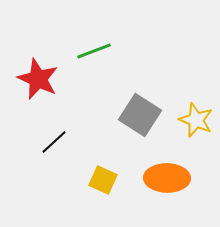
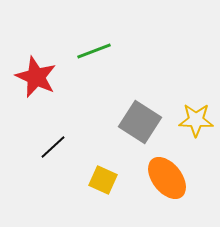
red star: moved 2 px left, 2 px up
gray square: moved 7 px down
yellow star: rotated 20 degrees counterclockwise
black line: moved 1 px left, 5 px down
orange ellipse: rotated 51 degrees clockwise
